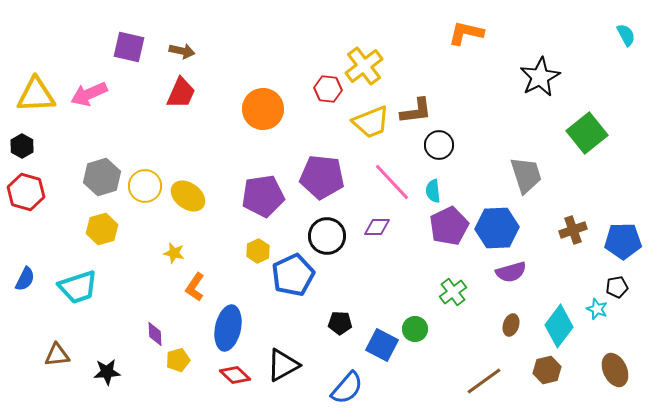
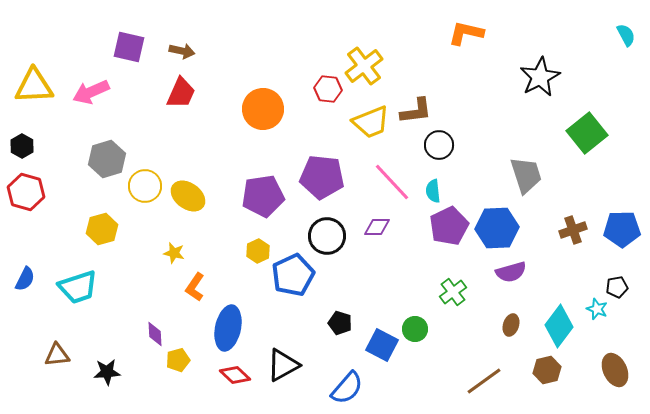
pink arrow at (89, 94): moved 2 px right, 2 px up
yellow triangle at (36, 95): moved 2 px left, 9 px up
gray hexagon at (102, 177): moved 5 px right, 18 px up
blue pentagon at (623, 241): moved 1 px left, 12 px up
black pentagon at (340, 323): rotated 15 degrees clockwise
